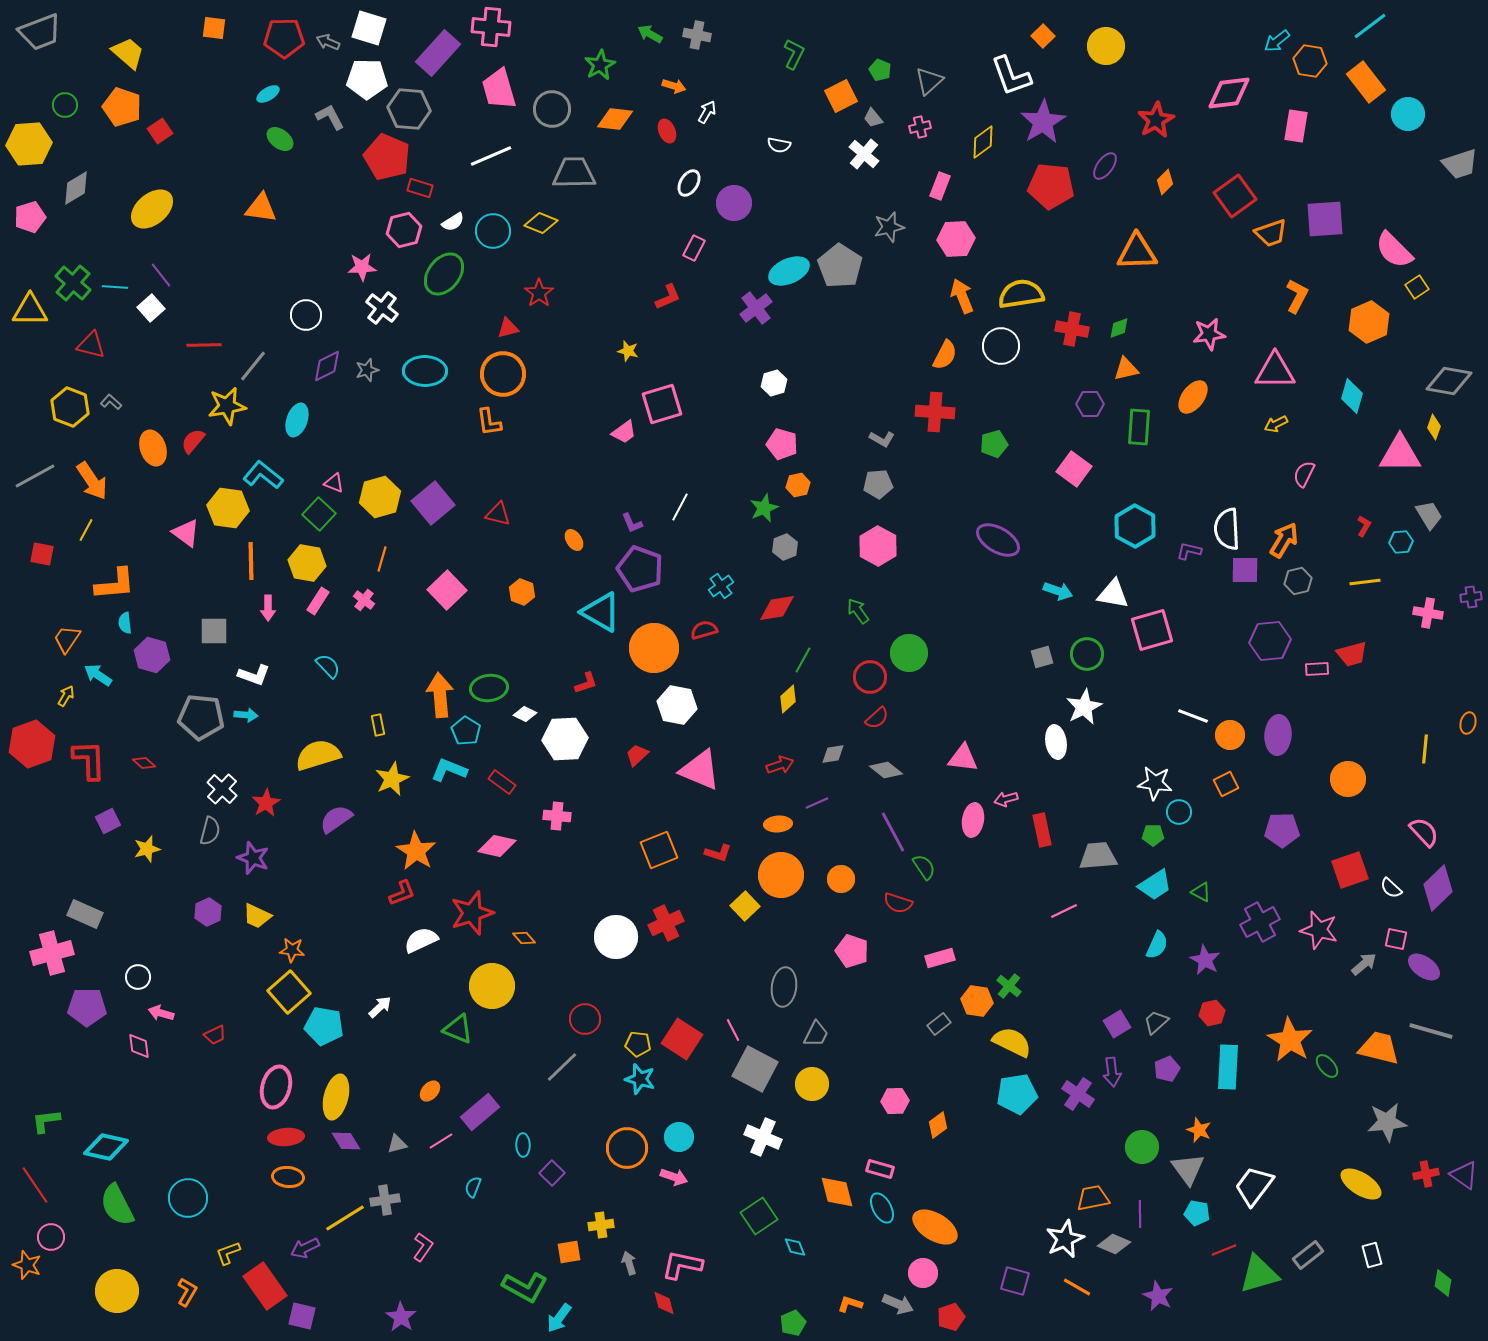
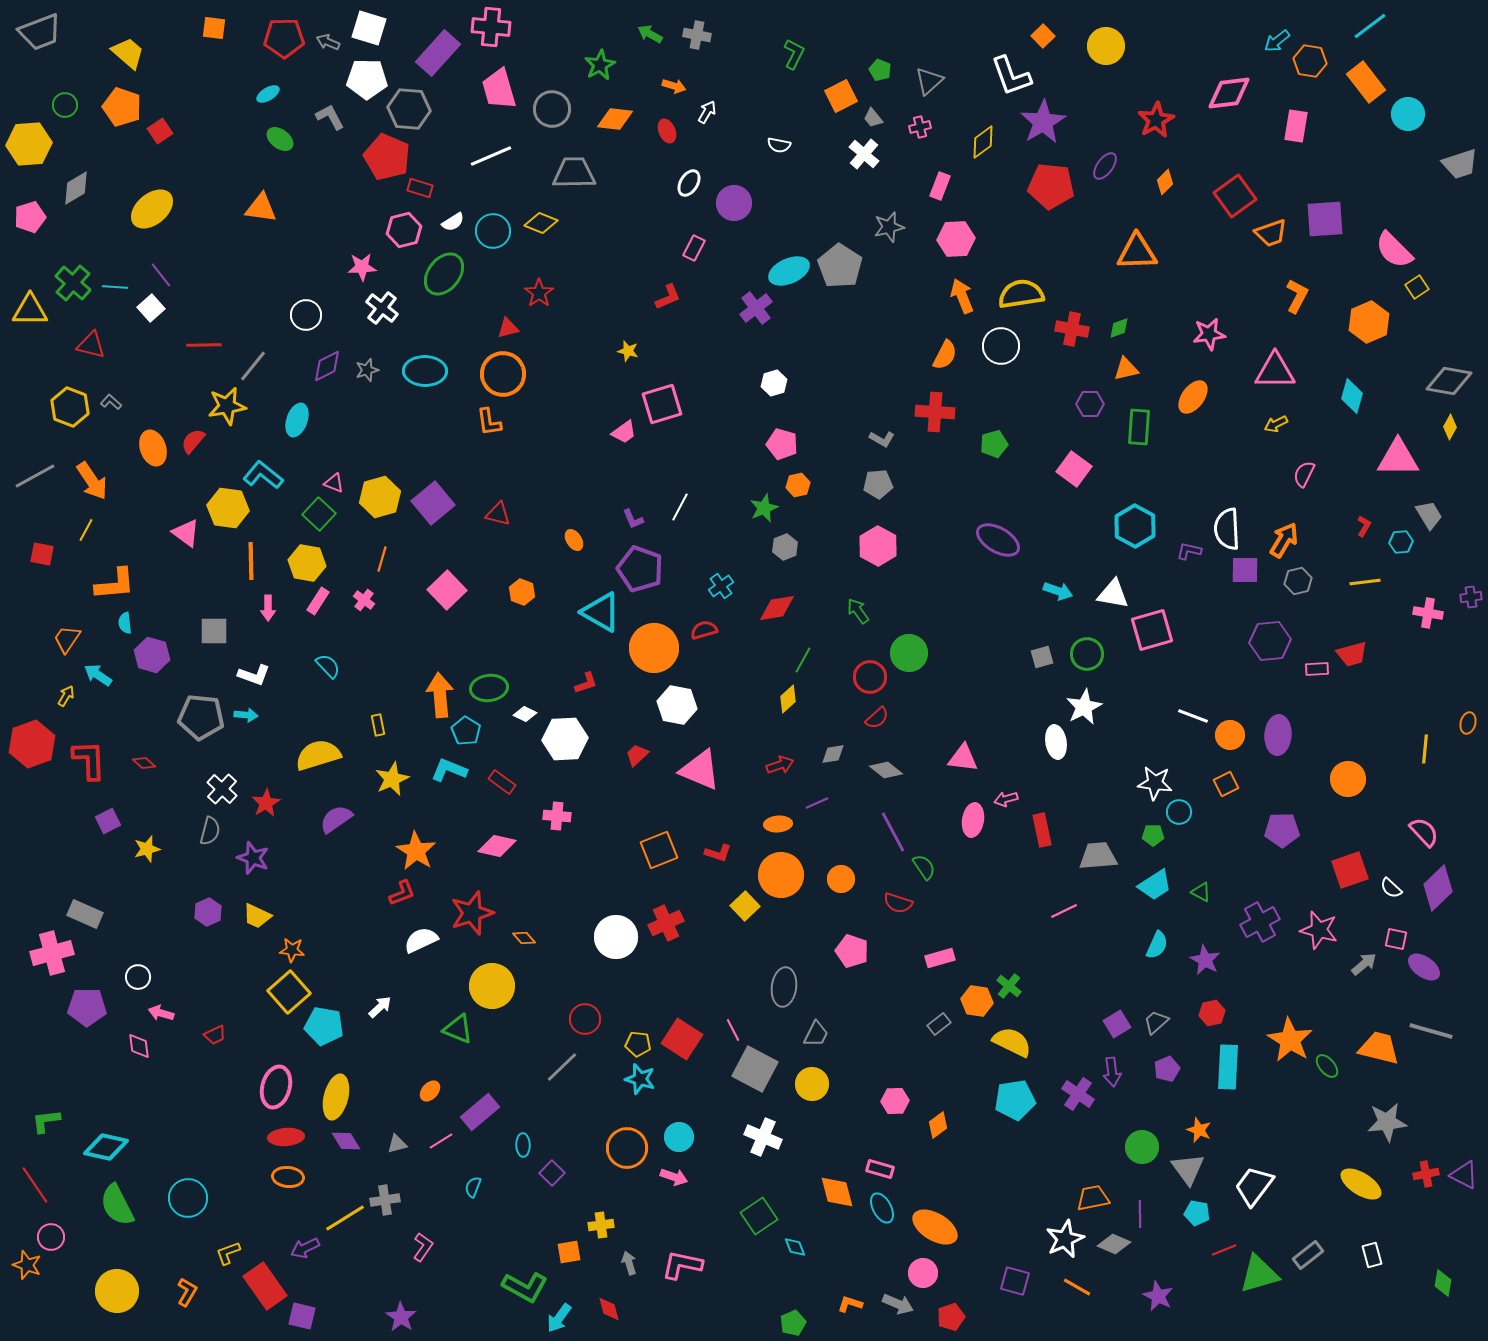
yellow diamond at (1434, 427): moved 16 px right; rotated 10 degrees clockwise
pink triangle at (1400, 454): moved 2 px left, 4 px down
purple L-shape at (632, 523): moved 1 px right, 4 px up
cyan pentagon at (1017, 1094): moved 2 px left, 6 px down
purple triangle at (1464, 1175): rotated 8 degrees counterclockwise
red diamond at (664, 1303): moved 55 px left, 6 px down
